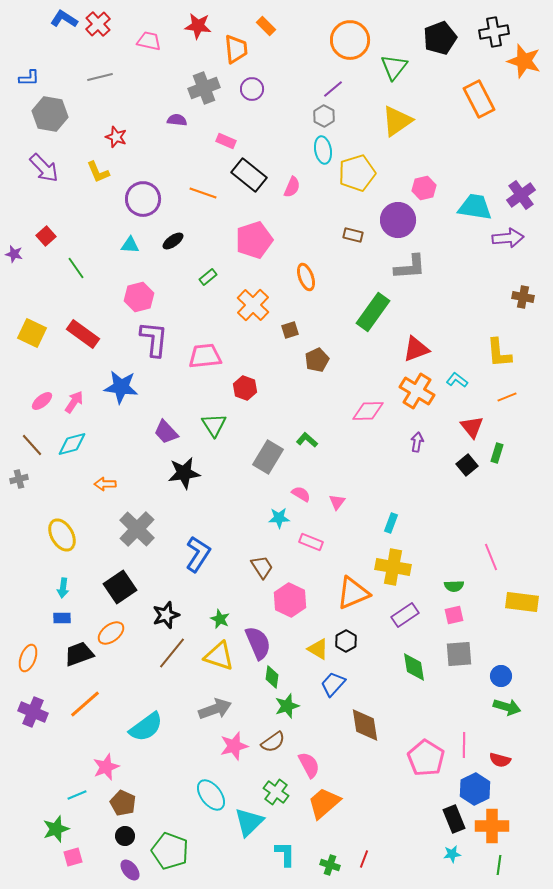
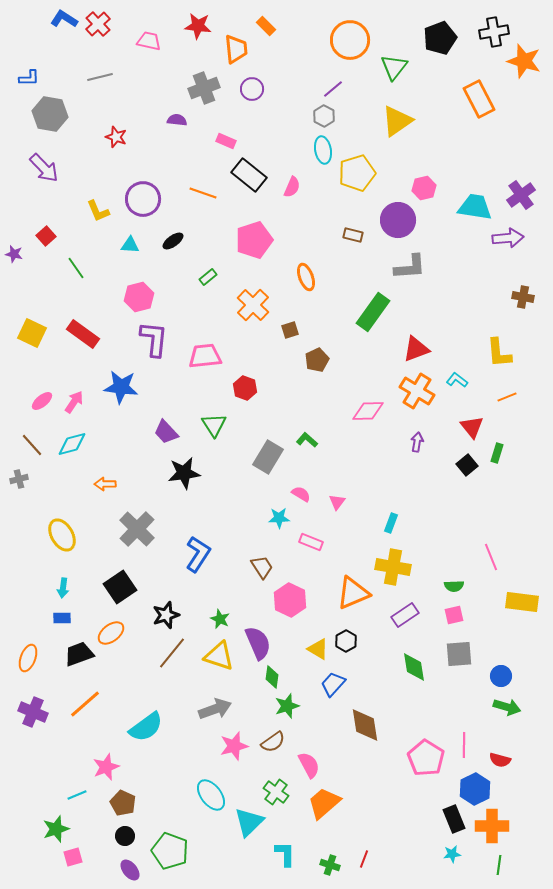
yellow L-shape at (98, 172): moved 39 px down
